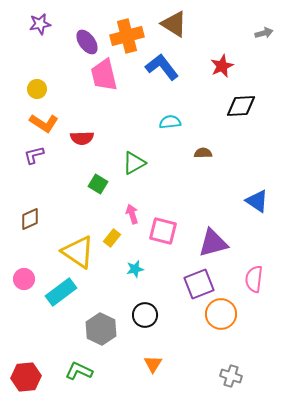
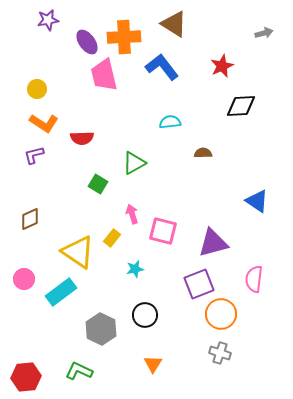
purple star: moved 8 px right, 4 px up
orange cross: moved 3 px left, 1 px down; rotated 12 degrees clockwise
gray cross: moved 11 px left, 23 px up
